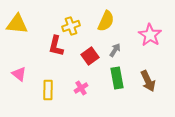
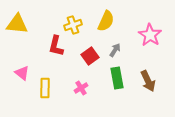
yellow cross: moved 2 px right, 1 px up
pink triangle: moved 3 px right, 1 px up
yellow rectangle: moved 3 px left, 2 px up
